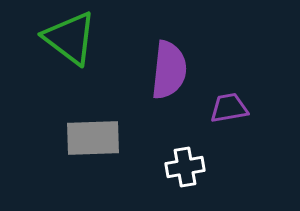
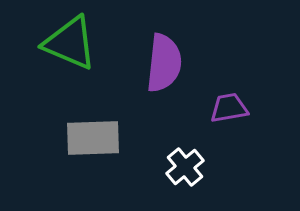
green triangle: moved 5 px down; rotated 14 degrees counterclockwise
purple semicircle: moved 5 px left, 7 px up
white cross: rotated 30 degrees counterclockwise
